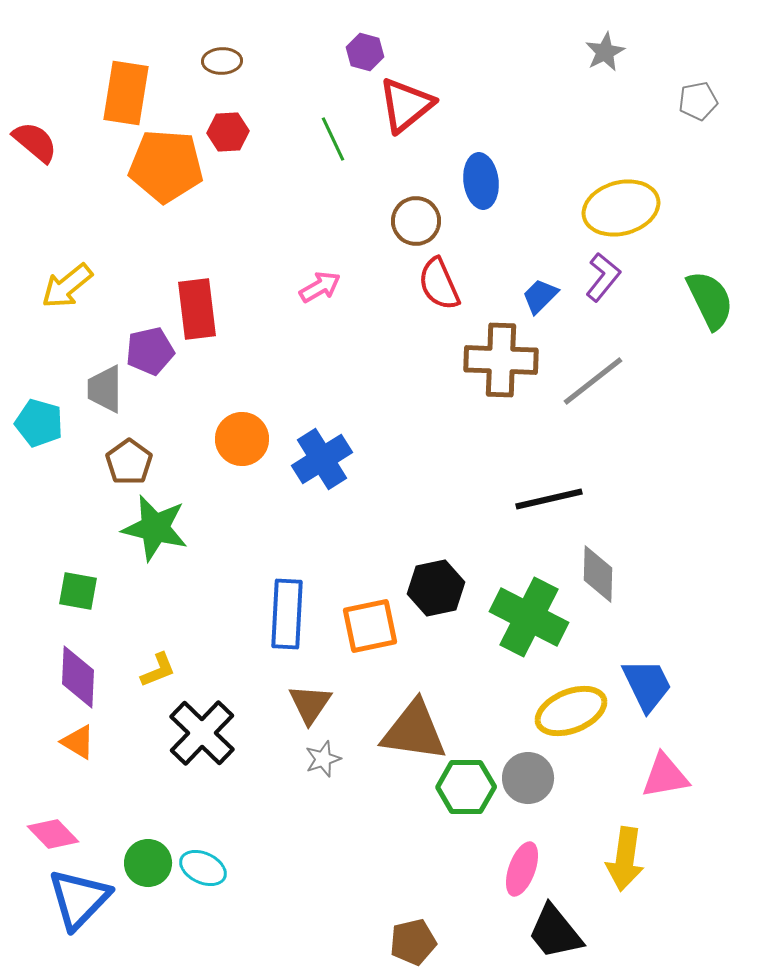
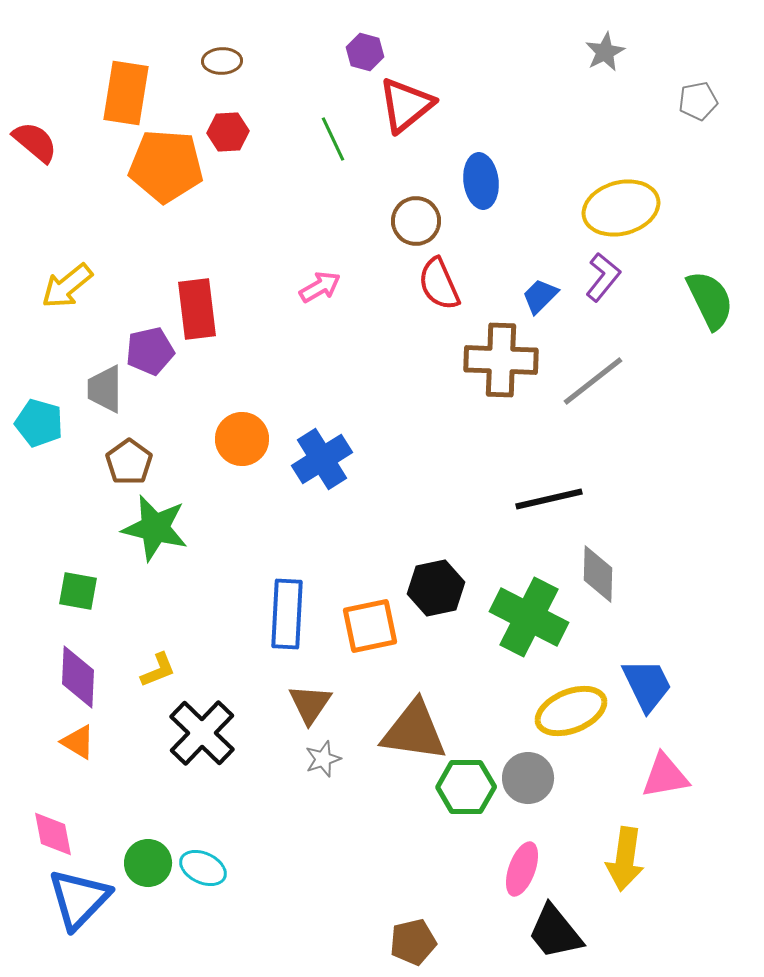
pink diamond at (53, 834): rotated 33 degrees clockwise
